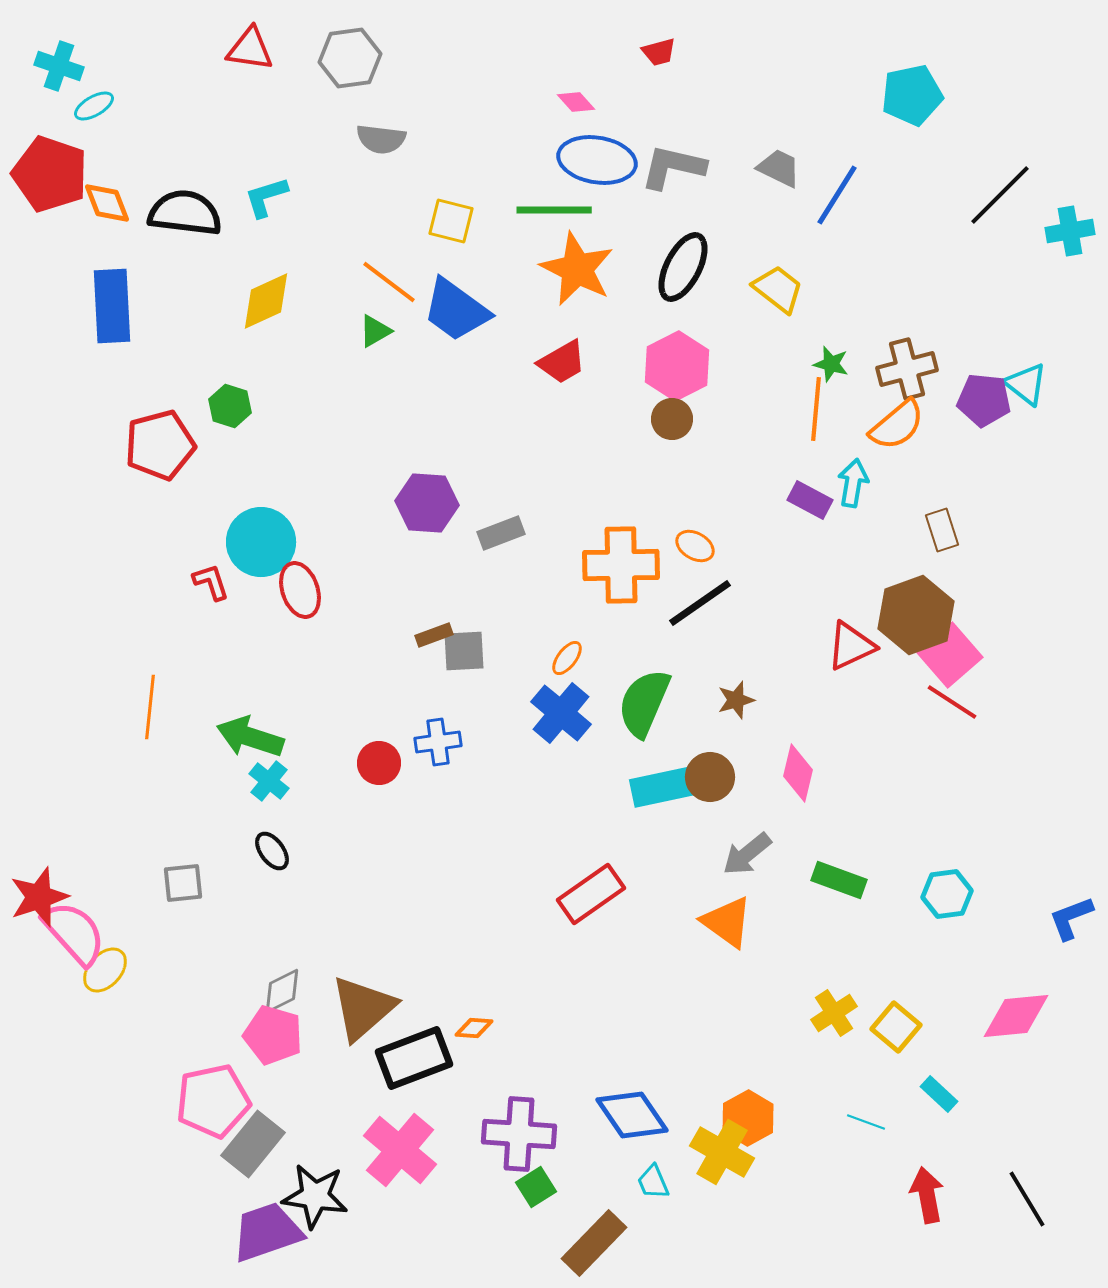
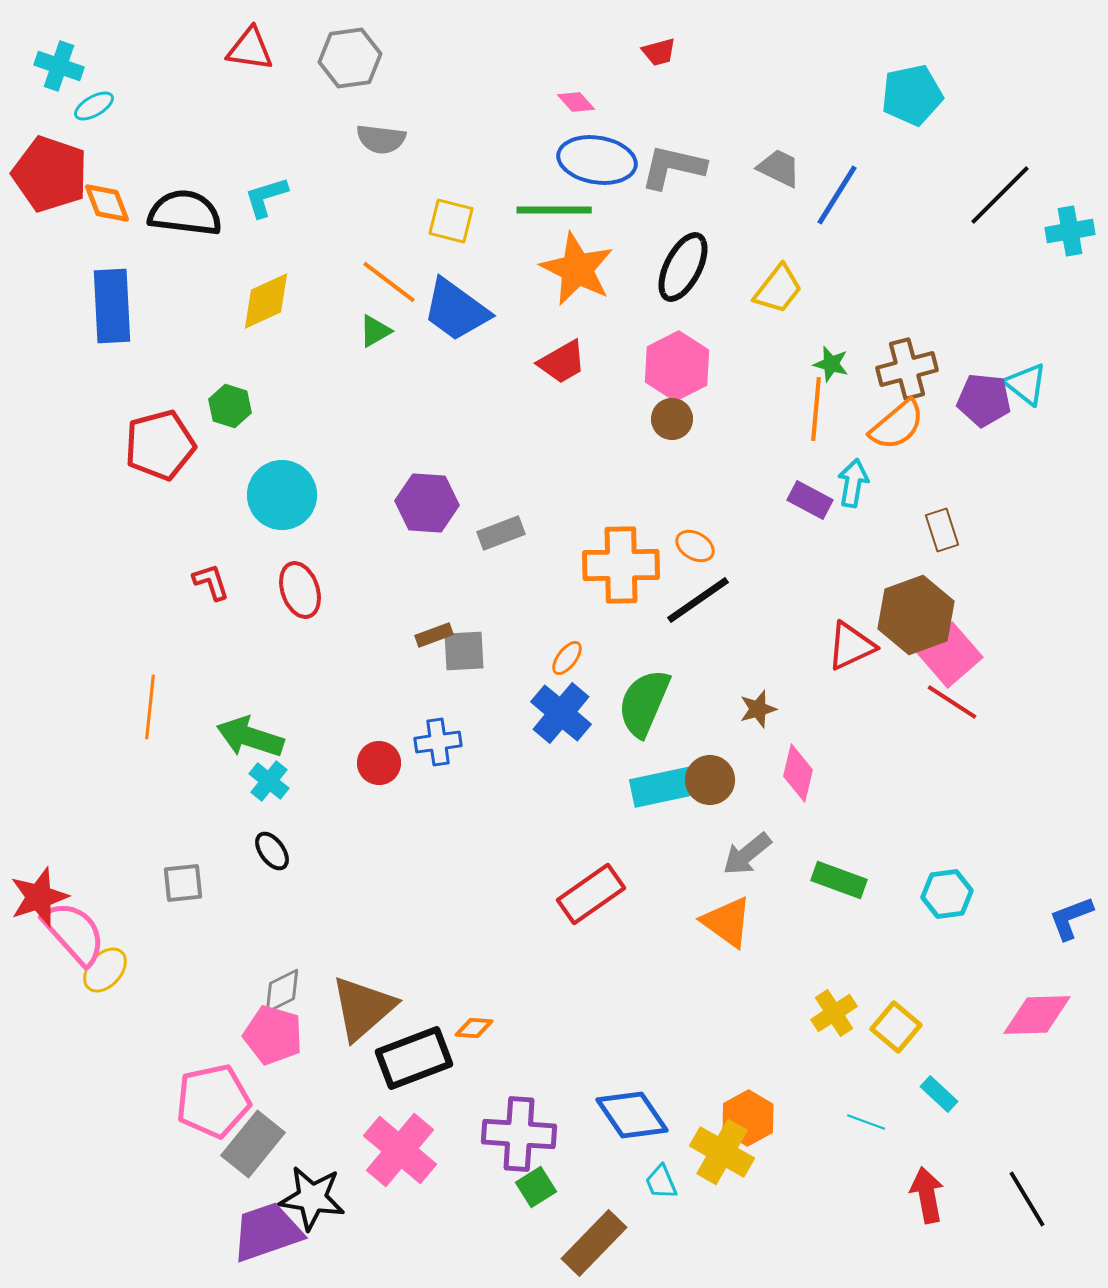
yellow trapezoid at (778, 289): rotated 90 degrees clockwise
cyan circle at (261, 542): moved 21 px right, 47 px up
black line at (700, 603): moved 2 px left, 3 px up
brown star at (736, 700): moved 22 px right, 9 px down
brown circle at (710, 777): moved 3 px down
pink diamond at (1016, 1016): moved 21 px right, 1 px up; rotated 4 degrees clockwise
cyan trapezoid at (653, 1182): moved 8 px right
black star at (315, 1196): moved 3 px left, 2 px down
